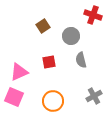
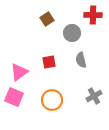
red cross: rotated 18 degrees counterclockwise
brown square: moved 4 px right, 7 px up
gray circle: moved 1 px right, 3 px up
pink triangle: rotated 12 degrees counterclockwise
orange circle: moved 1 px left, 1 px up
